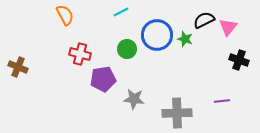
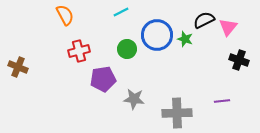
red cross: moved 1 px left, 3 px up; rotated 30 degrees counterclockwise
